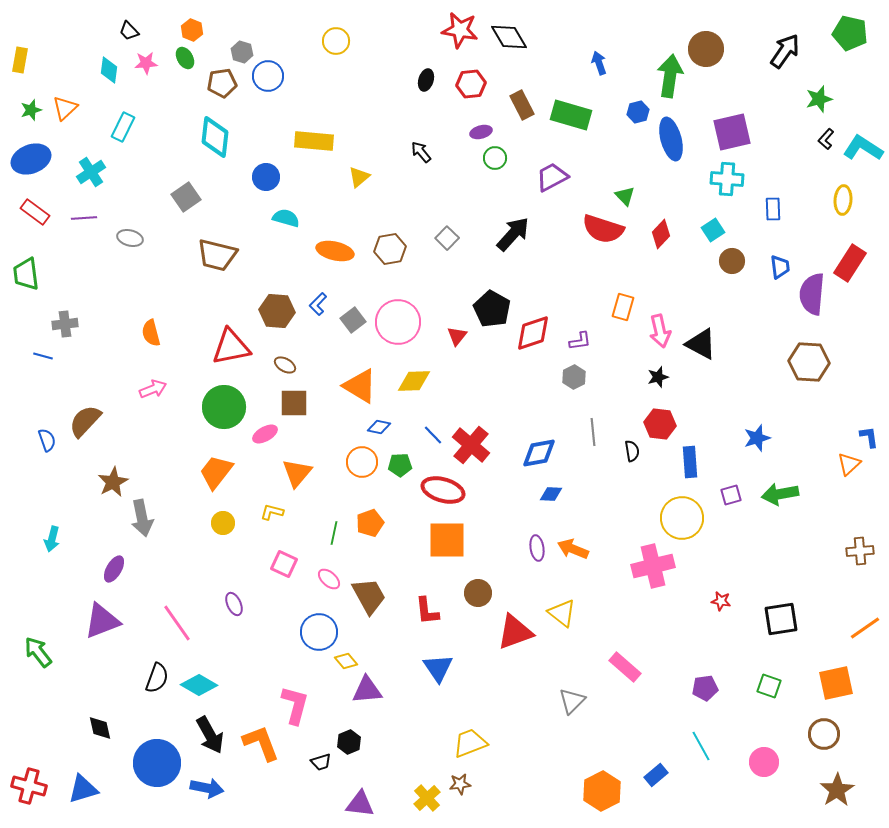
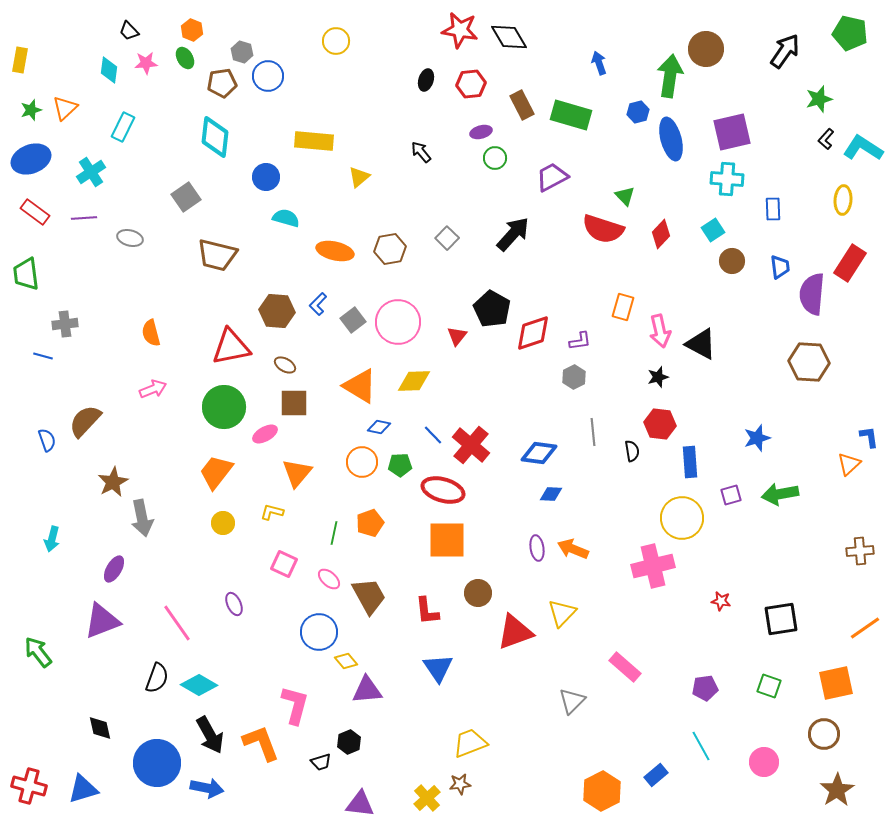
blue diamond at (539, 453): rotated 18 degrees clockwise
yellow triangle at (562, 613): rotated 36 degrees clockwise
